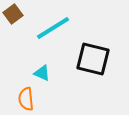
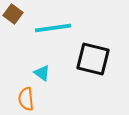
brown square: rotated 18 degrees counterclockwise
cyan line: rotated 24 degrees clockwise
cyan triangle: rotated 12 degrees clockwise
